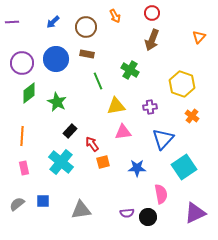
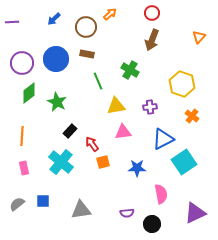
orange arrow: moved 5 px left, 2 px up; rotated 104 degrees counterclockwise
blue arrow: moved 1 px right, 3 px up
blue triangle: rotated 20 degrees clockwise
cyan square: moved 5 px up
black circle: moved 4 px right, 7 px down
